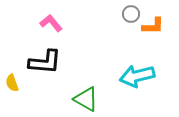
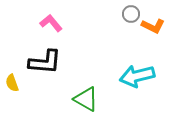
orange L-shape: rotated 25 degrees clockwise
